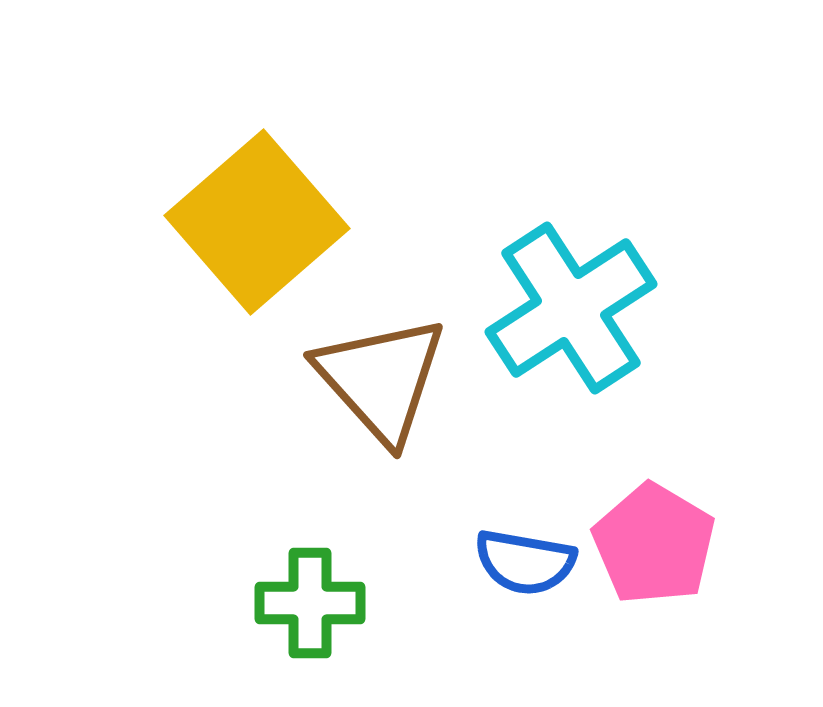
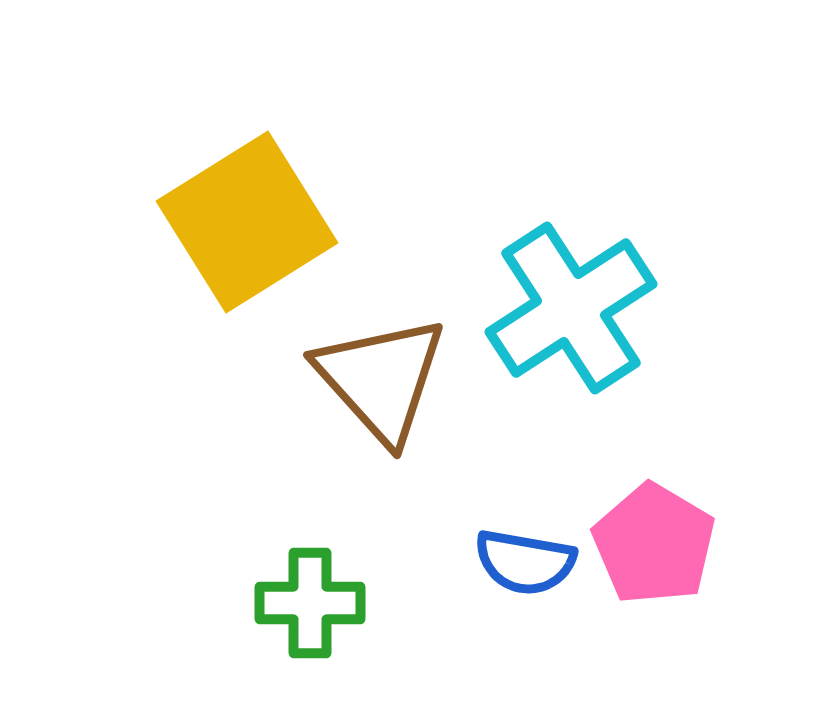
yellow square: moved 10 px left; rotated 9 degrees clockwise
